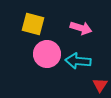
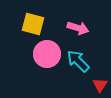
pink arrow: moved 3 px left
cyan arrow: rotated 40 degrees clockwise
